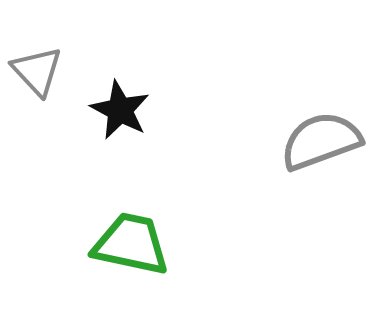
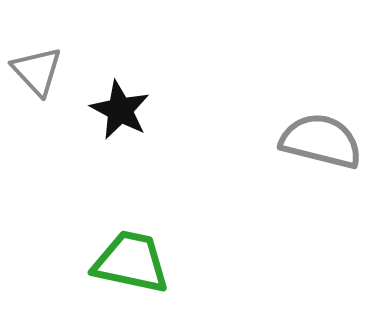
gray semicircle: rotated 34 degrees clockwise
green trapezoid: moved 18 px down
